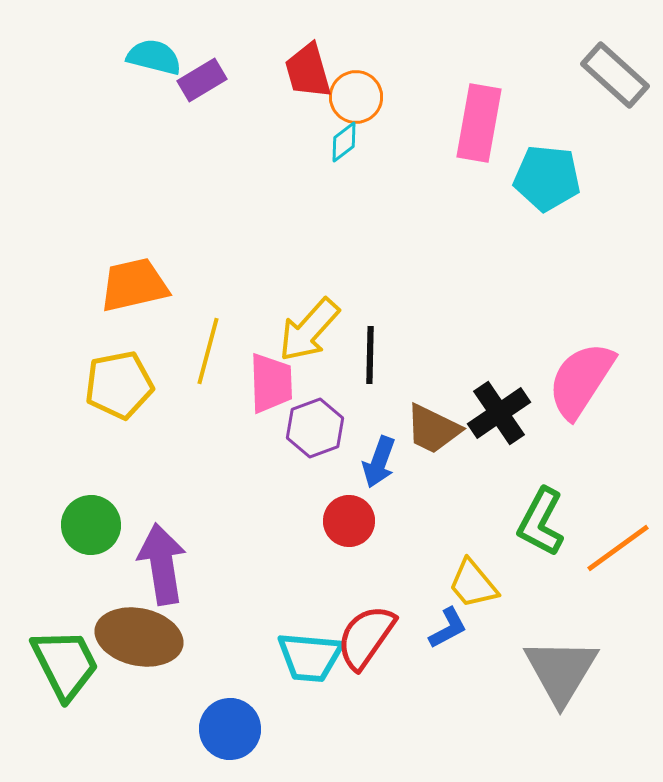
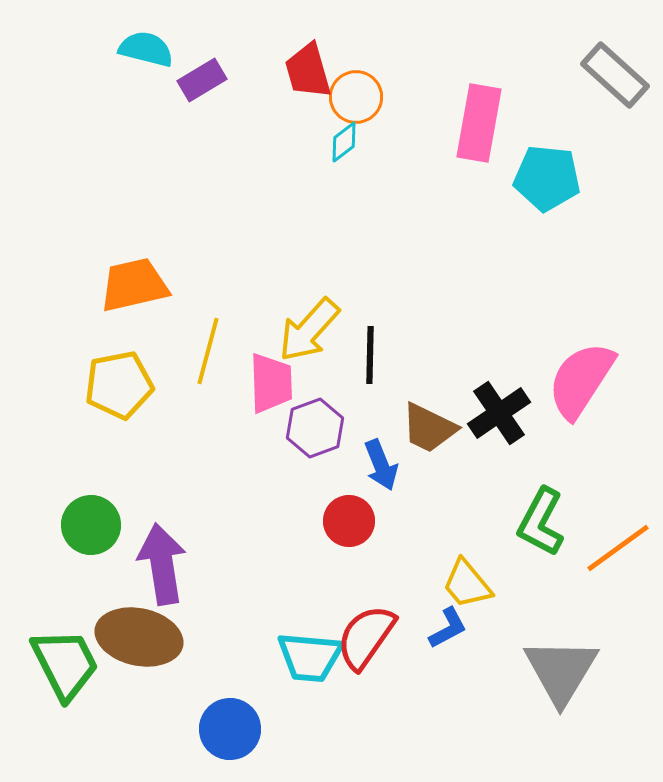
cyan semicircle: moved 8 px left, 8 px up
brown trapezoid: moved 4 px left, 1 px up
blue arrow: moved 2 px right, 3 px down; rotated 42 degrees counterclockwise
yellow trapezoid: moved 6 px left
